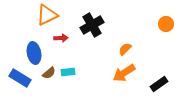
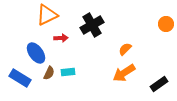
blue ellipse: moved 2 px right; rotated 25 degrees counterclockwise
brown semicircle: rotated 24 degrees counterclockwise
